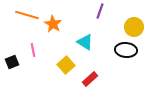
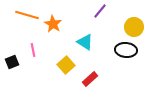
purple line: rotated 21 degrees clockwise
